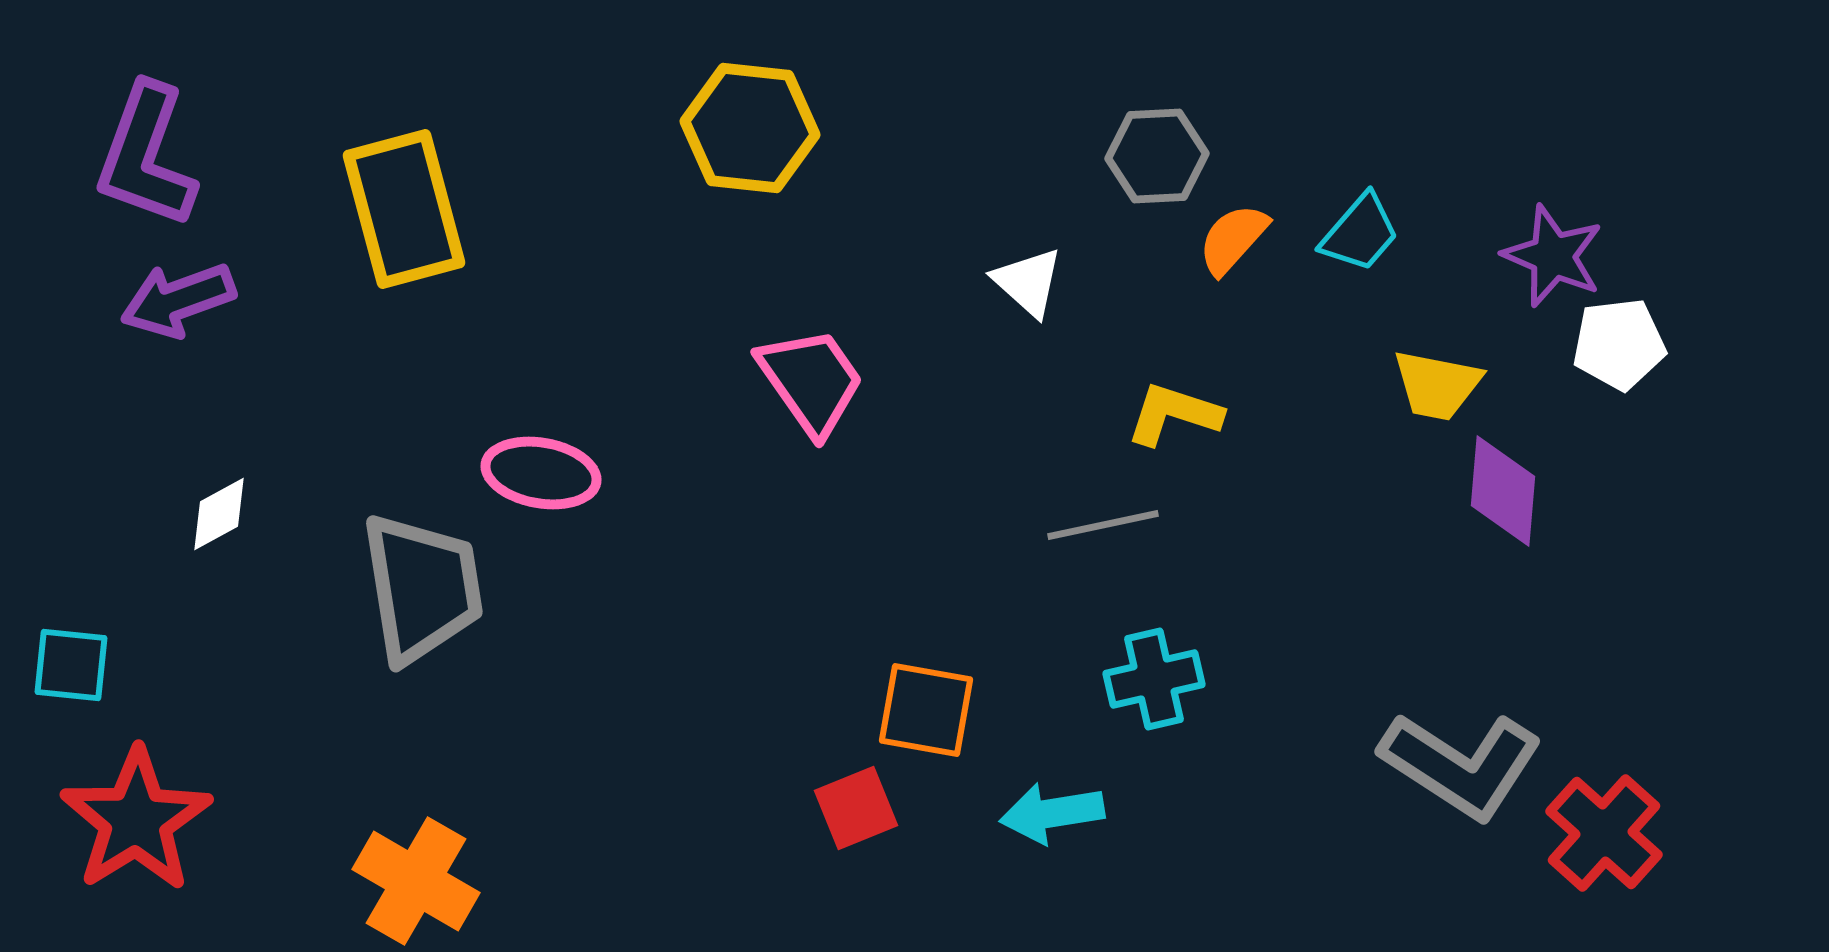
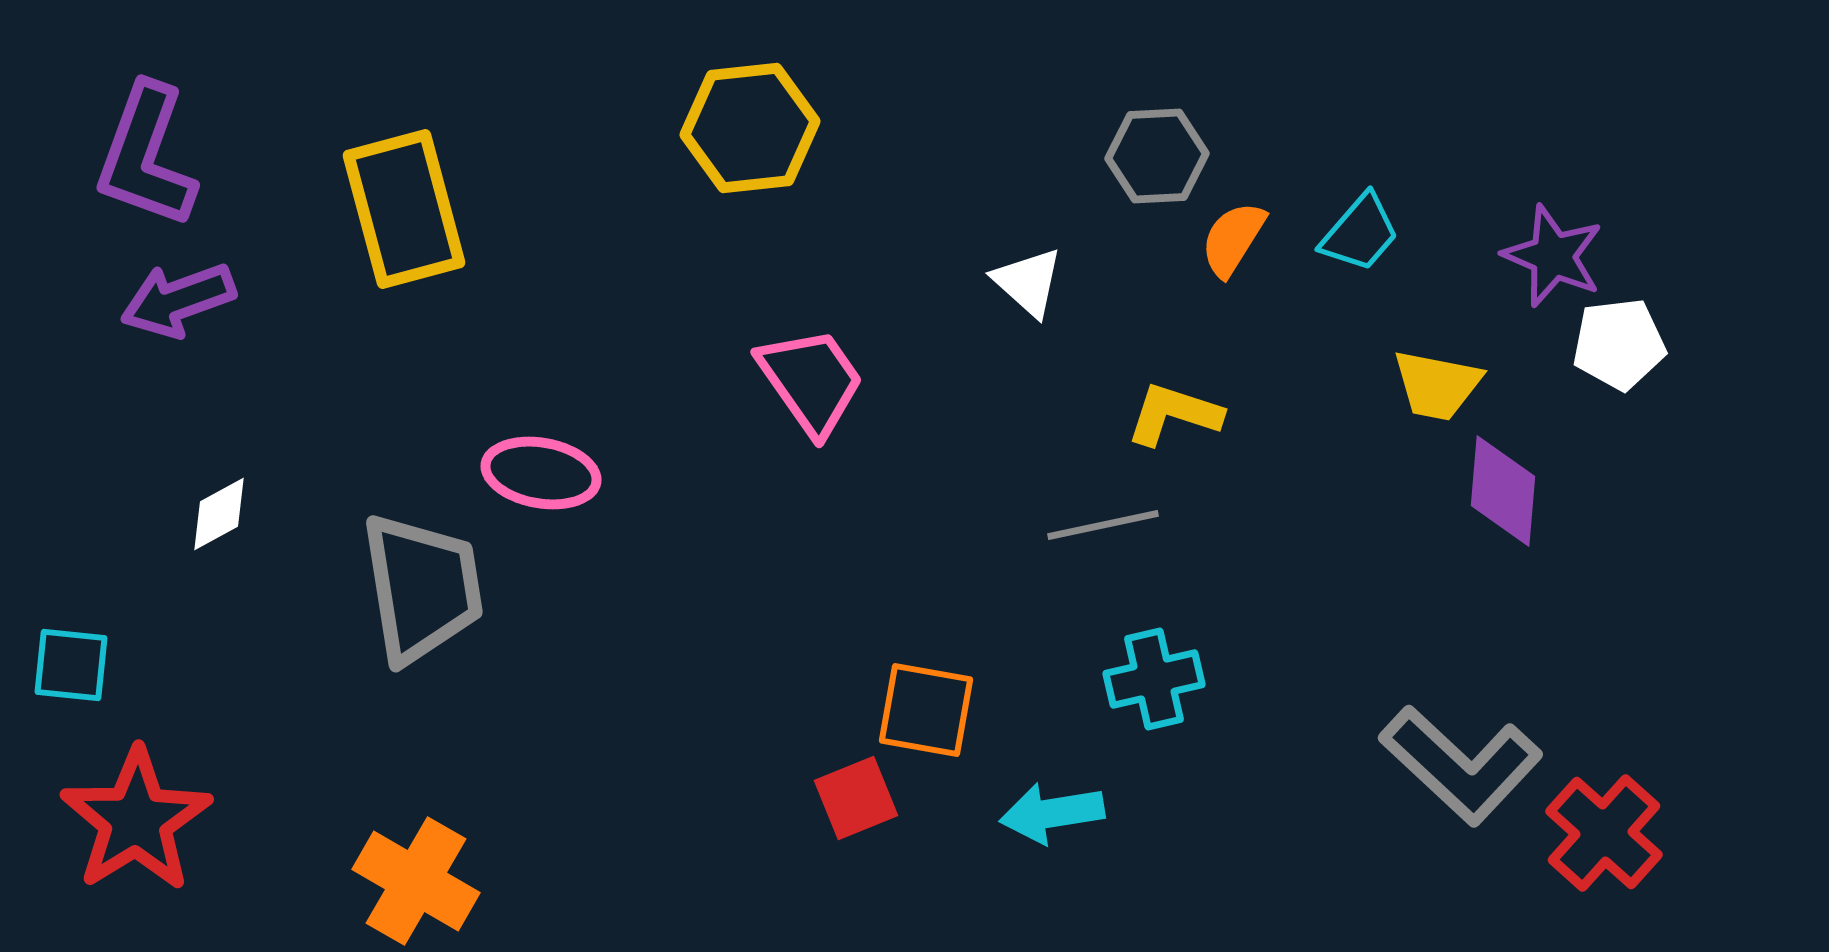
yellow hexagon: rotated 12 degrees counterclockwise
orange semicircle: rotated 10 degrees counterclockwise
gray L-shape: rotated 10 degrees clockwise
red square: moved 10 px up
